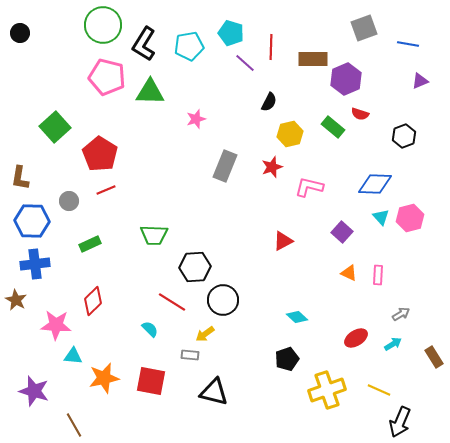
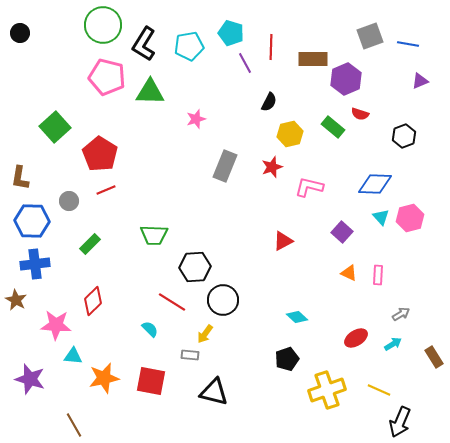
gray square at (364, 28): moved 6 px right, 8 px down
purple line at (245, 63): rotated 20 degrees clockwise
green rectangle at (90, 244): rotated 20 degrees counterclockwise
yellow arrow at (205, 334): rotated 18 degrees counterclockwise
purple star at (34, 391): moved 4 px left, 12 px up
